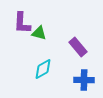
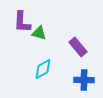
purple L-shape: moved 1 px up
